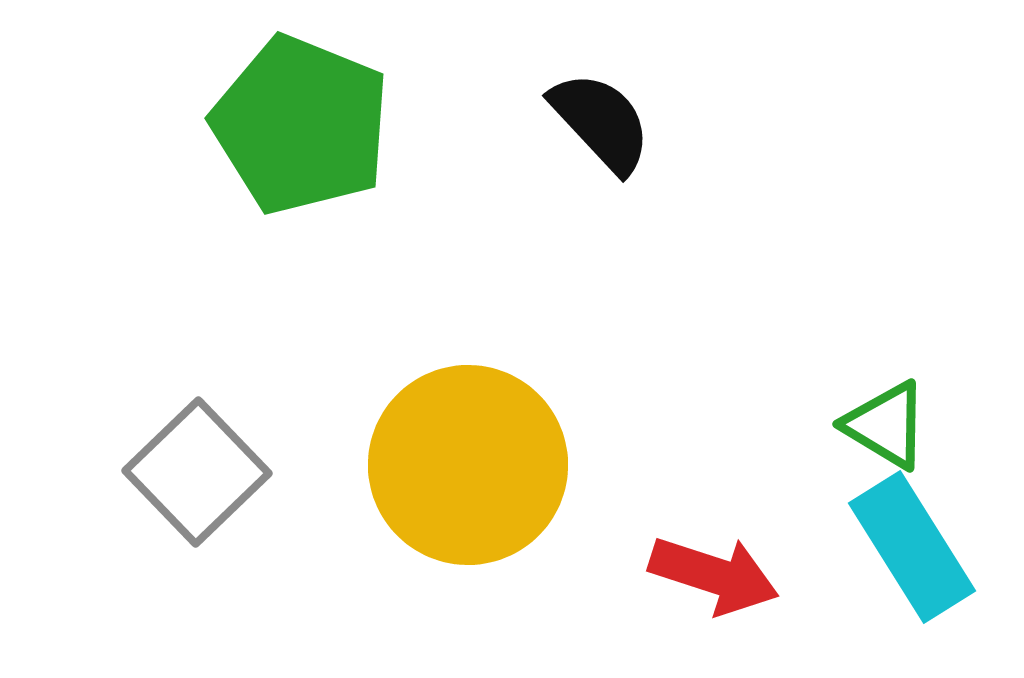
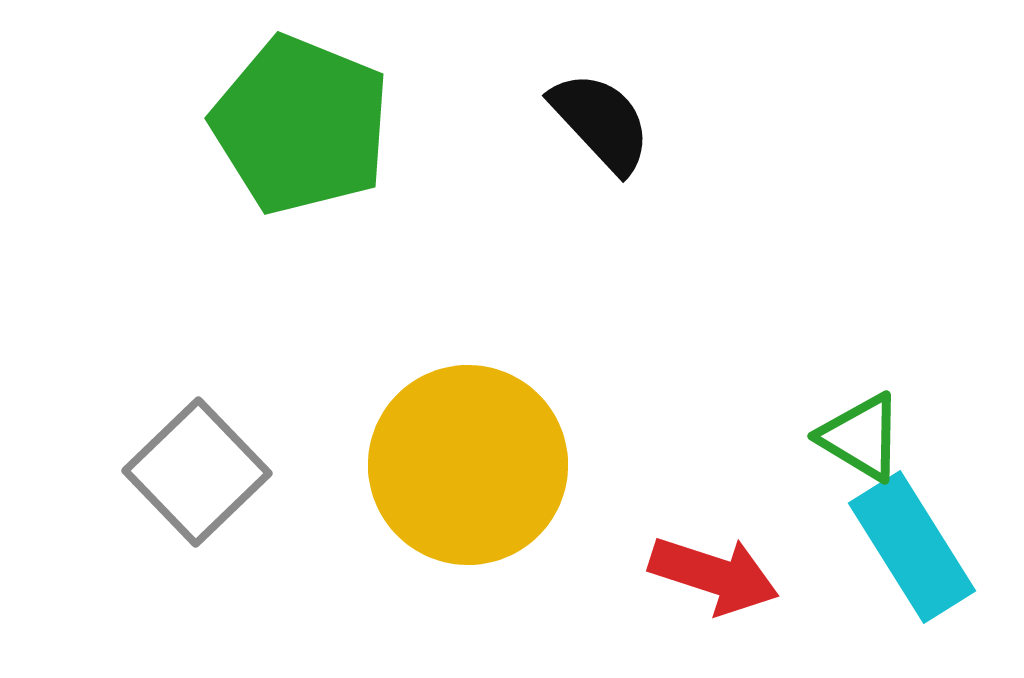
green triangle: moved 25 px left, 12 px down
